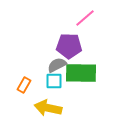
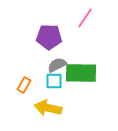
pink line: rotated 15 degrees counterclockwise
purple pentagon: moved 20 px left, 9 px up
